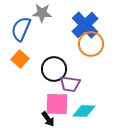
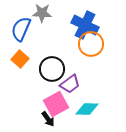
blue cross: rotated 20 degrees counterclockwise
black circle: moved 2 px left
purple trapezoid: rotated 45 degrees counterclockwise
pink square: moved 1 px left; rotated 30 degrees counterclockwise
cyan diamond: moved 3 px right, 2 px up
